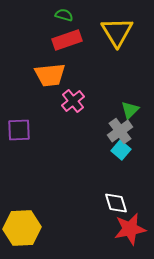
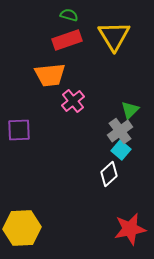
green semicircle: moved 5 px right
yellow triangle: moved 3 px left, 4 px down
white diamond: moved 7 px left, 29 px up; rotated 65 degrees clockwise
